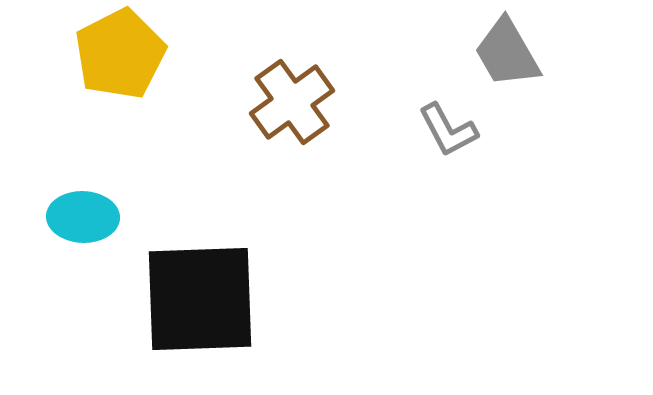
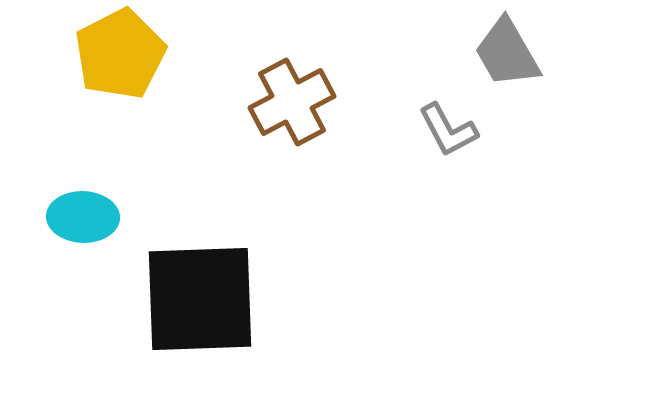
brown cross: rotated 8 degrees clockwise
